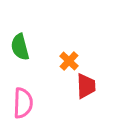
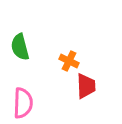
orange cross: rotated 18 degrees counterclockwise
